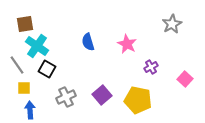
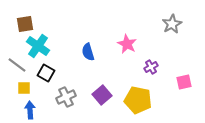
blue semicircle: moved 10 px down
cyan cross: moved 1 px right
gray line: rotated 18 degrees counterclockwise
black square: moved 1 px left, 4 px down
pink square: moved 1 px left, 3 px down; rotated 35 degrees clockwise
